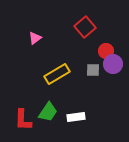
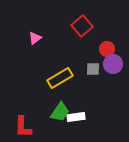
red square: moved 3 px left, 1 px up
red circle: moved 1 px right, 2 px up
gray square: moved 1 px up
yellow rectangle: moved 3 px right, 4 px down
green trapezoid: moved 12 px right
red L-shape: moved 7 px down
